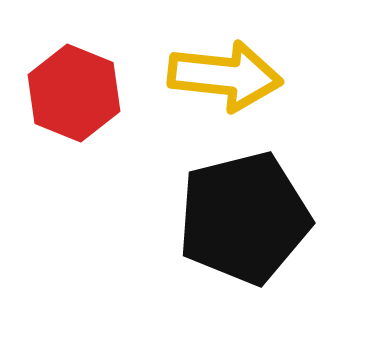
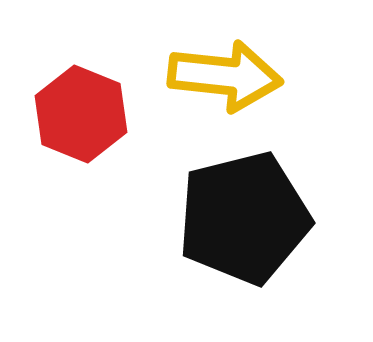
red hexagon: moved 7 px right, 21 px down
